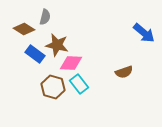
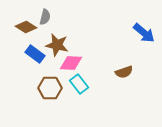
brown diamond: moved 2 px right, 2 px up
brown hexagon: moved 3 px left, 1 px down; rotated 15 degrees counterclockwise
